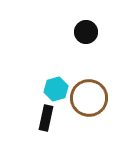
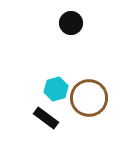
black circle: moved 15 px left, 9 px up
black rectangle: rotated 65 degrees counterclockwise
